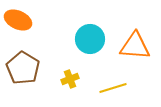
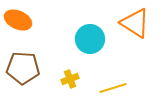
orange triangle: moved 23 px up; rotated 28 degrees clockwise
brown pentagon: rotated 28 degrees counterclockwise
